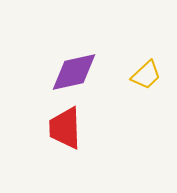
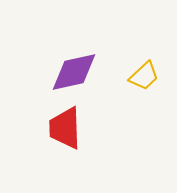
yellow trapezoid: moved 2 px left, 1 px down
